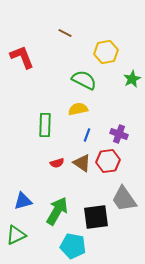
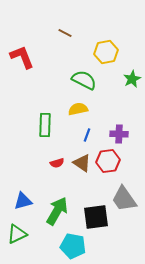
purple cross: rotated 18 degrees counterclockwise
green triangle: moved 1 px right, 1 px up
